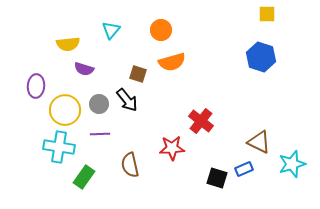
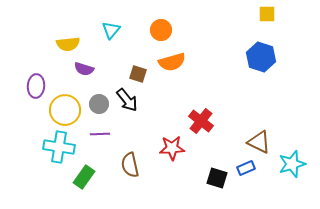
blue rectangle: moved 2 px right, 1 px up
